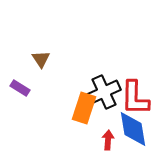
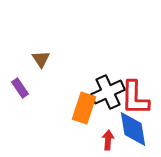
purple rectangle: rotated 24 degrees clockwise
black cross: moved 4 px right
